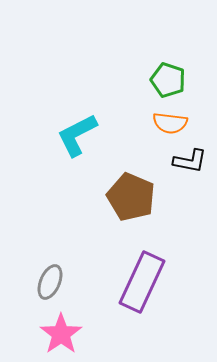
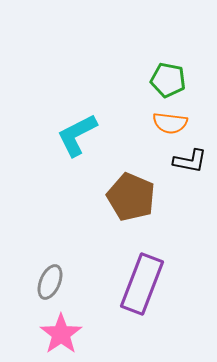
green pentagon: rotated 8 degrees counterclockwise
purple rectangle: moved 2 px down; rotated 4 degrees counterclockwise
